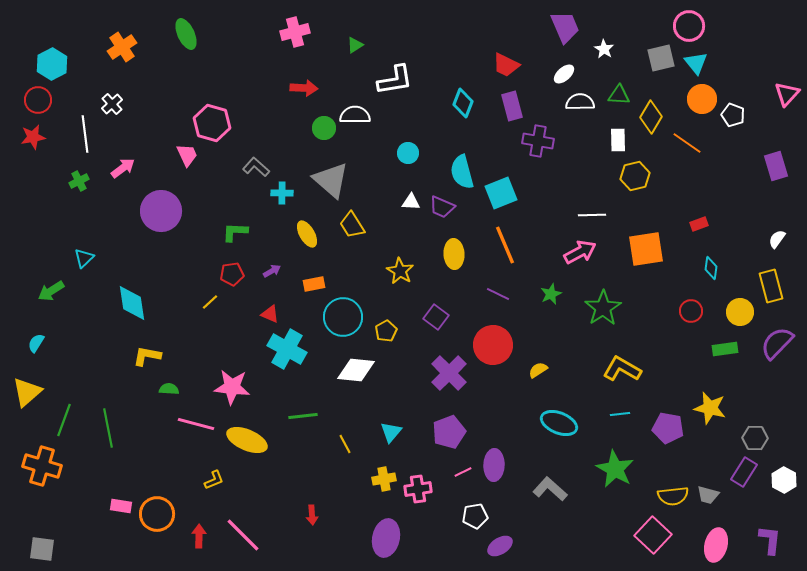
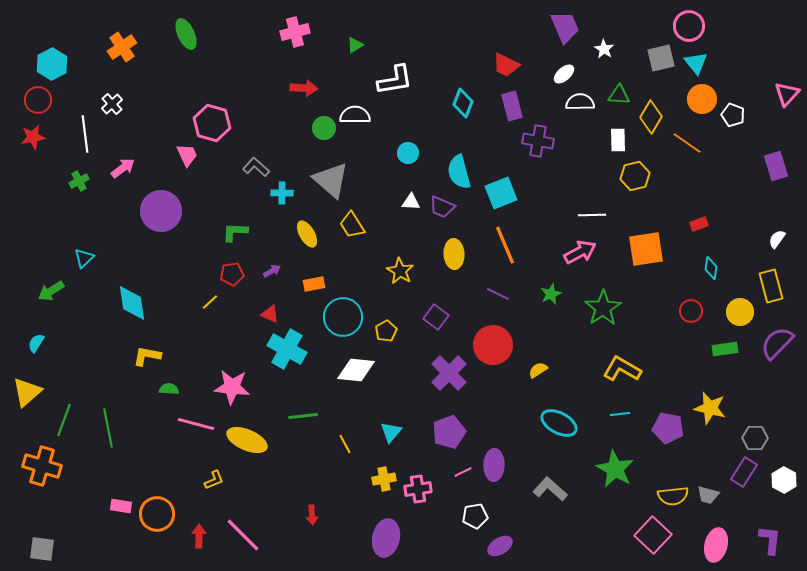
cyan semicircle at (462, 172): moved 3 px left
cyan ellipse at (559, 423): rotated 6 degrees clockwise
